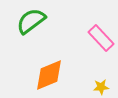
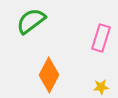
pink rectangle: rotated 60 degrees clockwise
orange diamond: rotated 40 degrees counterclockwise
